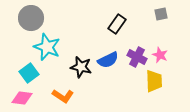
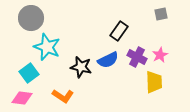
black rectangle: moved 2 px right, 7 px down
pink star: rotated 21 degrees clockwise
yellow trapezoid: moved 1 px down
